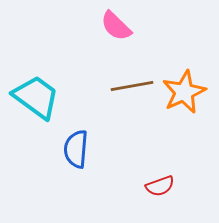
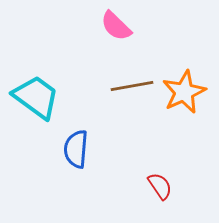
red semicircle: rotated 104 degrees counterclockwise
